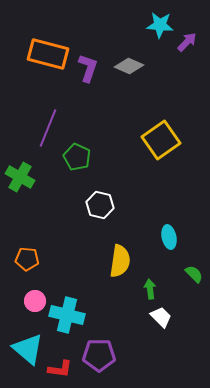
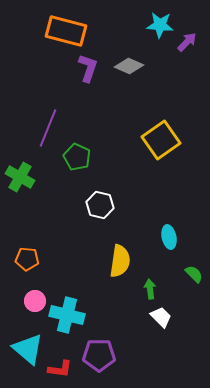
orange rectangle: moved 18 px right, 23 px up
